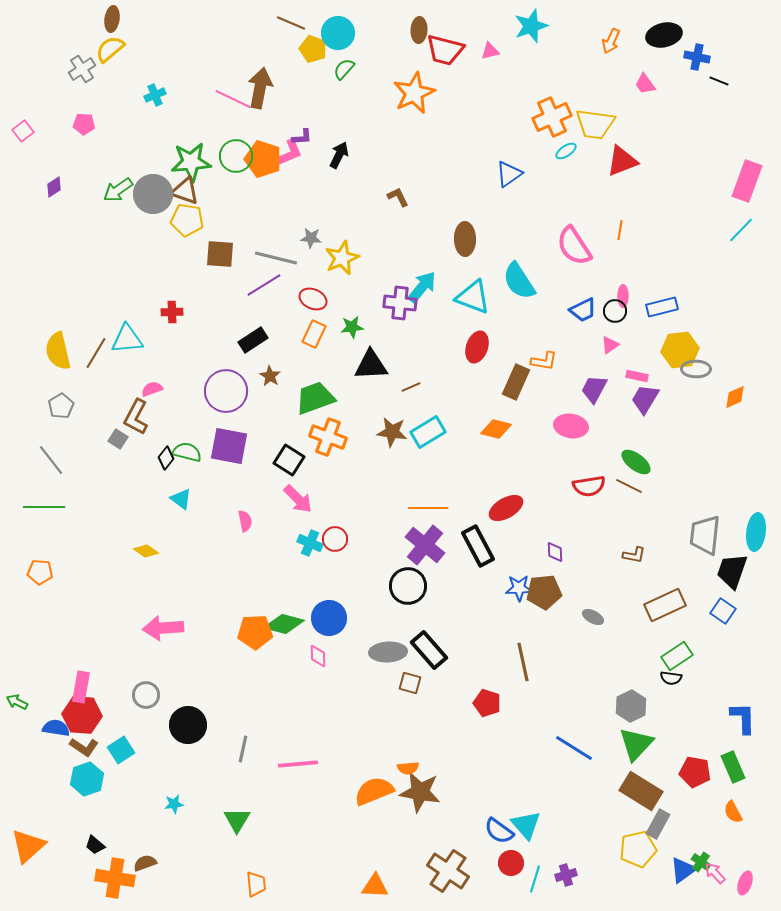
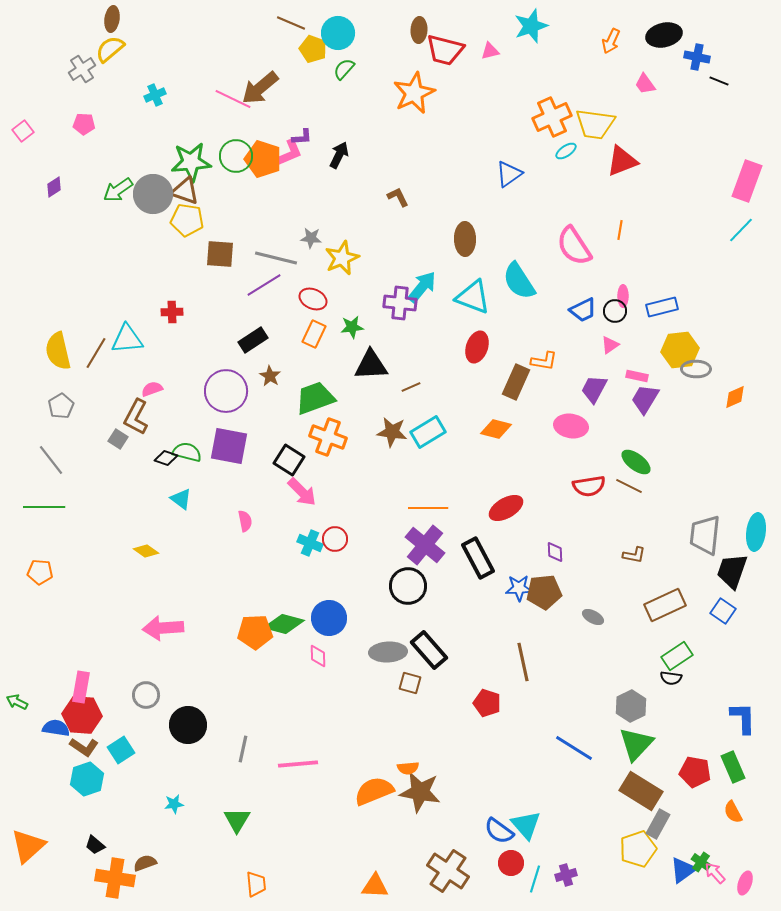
brown arrow at (260, 88): rotated 141 degrees counterclockwise
black diamond at (166, 458): rotated 70 degrees clockwise
pink arrow at (298, 499): moved 4 px right, 7 px up
black rectangle at (478, 546): moved 12 px down
yellow pentagon at (638, 849): rotated 6 degrees counterclockwise
